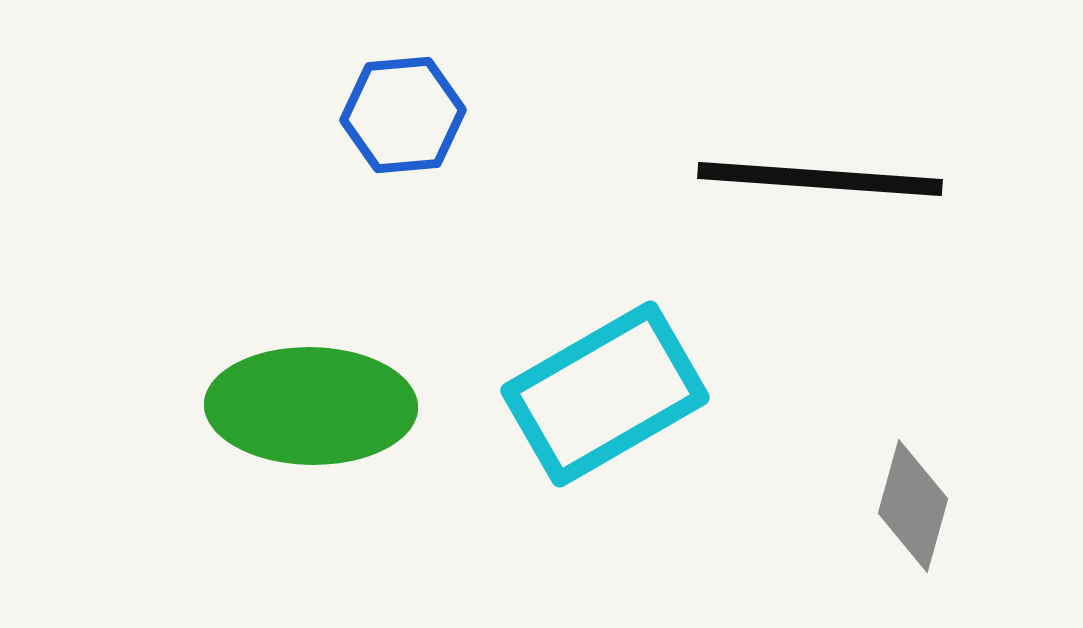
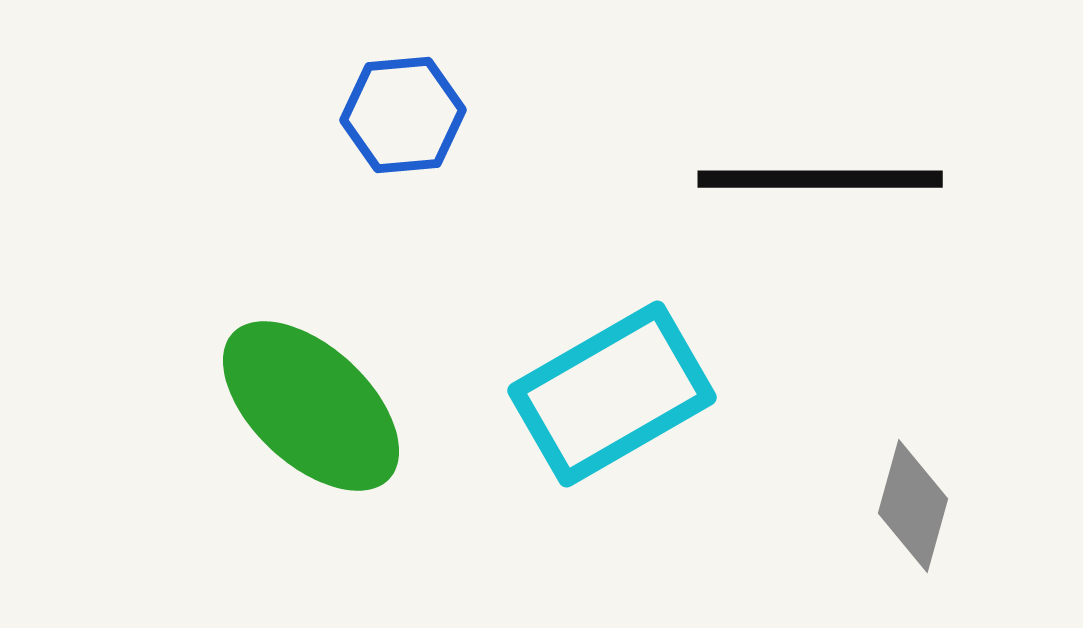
black line: rotated 4 degrees counterclockwise
cyan rectangle: moved 7 px right
green ellipse: rotated 42 degrees clockwise
